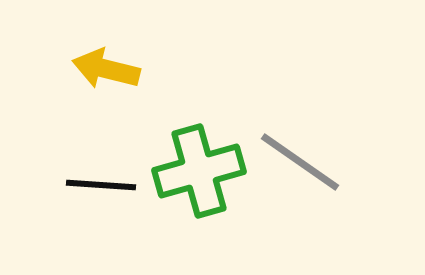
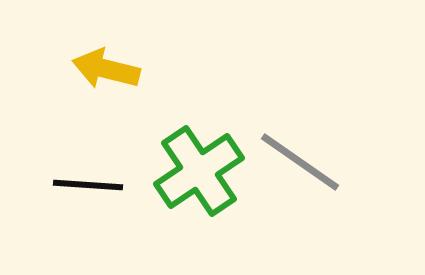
green cross: rotated 18 degrees counterclockwise
black line: moved 13 px left
